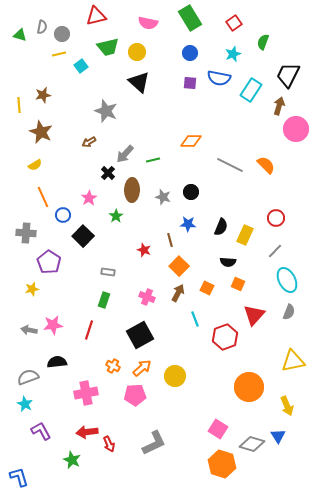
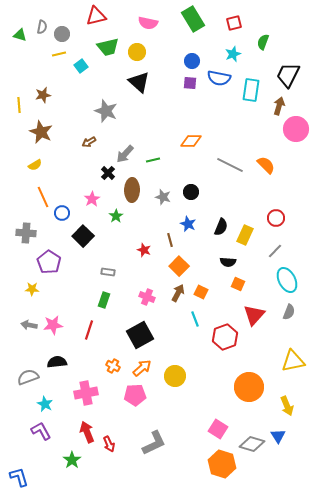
green rectangle at (190, 18): moved 3 px right, 1 px down
red square at (234, 23): rotated 21 degrees clockwise
blue circle at (190, 53): moved 2 px right, 8 px down
cyan rectangle at (251, 90): rotated 25 degrees counterclockwise
pink star at (89, 198): moved 3 px right, 1 px down
blue circle at (63, 215): moved 1 px left, 2 px up
blue star at (188, 224): rotated 21 degrees clockwise
orange square at (207, 288): moved 6 px left, 4 px down
yellow star at (32, 289): rotated 16 degrees clockwise
gray arrow at (29, 330): moved 5 px up
cyan star at (25, 404): moved 20 px right
red arrow at (87, 432): rotated 75 degrees clockwise
green star at (72, 460): rotated 12 degrees clockwise
